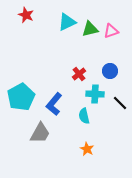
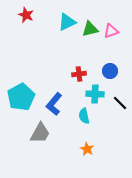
red cross: rotated 32 degrees clockwise
